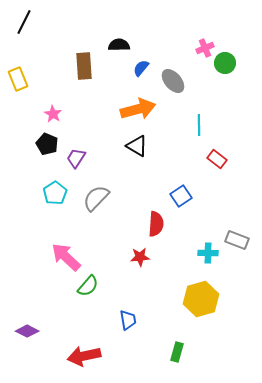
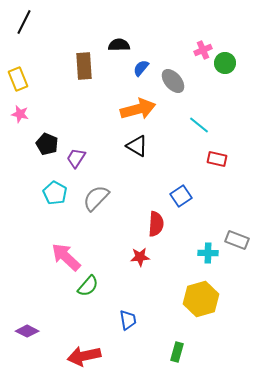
pink cross: moved 2 px left, 2 px down
pink star: moved 33 px left; rotated 18 degrees counterclockwise
cyan line: rotated 50 degrees counterclockwise
red rectangle: rotated 24 degrees counterclockwise
cyan pentagon: rotated 10 degrees counterclockwise
